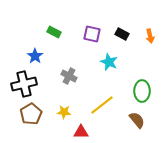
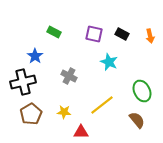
purple square: moved 2 px right
black cross: moved 1 px left, 2 px up
green ellipse: rotated 25 degrees counterclockwise
